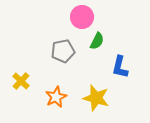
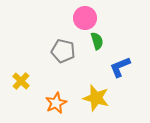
pink circle: moved 3 px right, 1 px down
green semicircle: rotated 42 degrees counterclockwise
gray pentagon: rotated 25 degrees clockwise
blue L-shape: rotated 55 degrees clockwise
orange star: moved 6 px down
